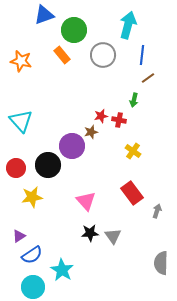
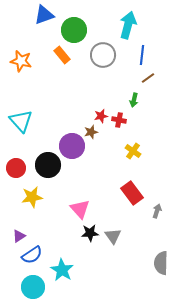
pink triangle: moved 6 px left, 8 px down
